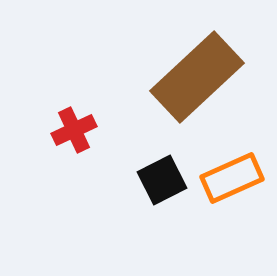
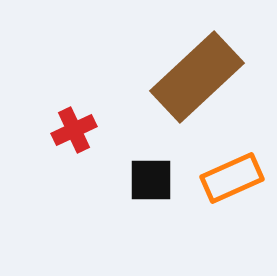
black square: moved 11 px left; rotated 27 degrees clockwise
